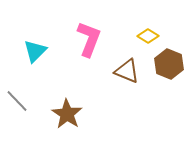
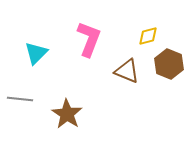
yellow diamond: rotated 45 degrees counterclockwise
cyan triangle: moved 1 px right, 2 px down
gray line: moved 3 px right, 2 px up; rotated 40 degrees counterclockwise
